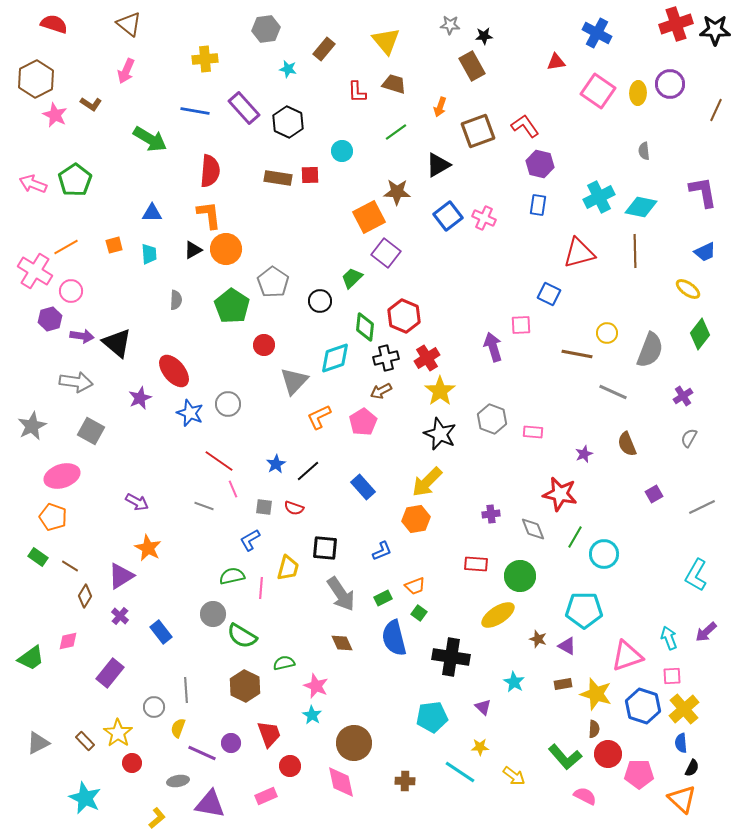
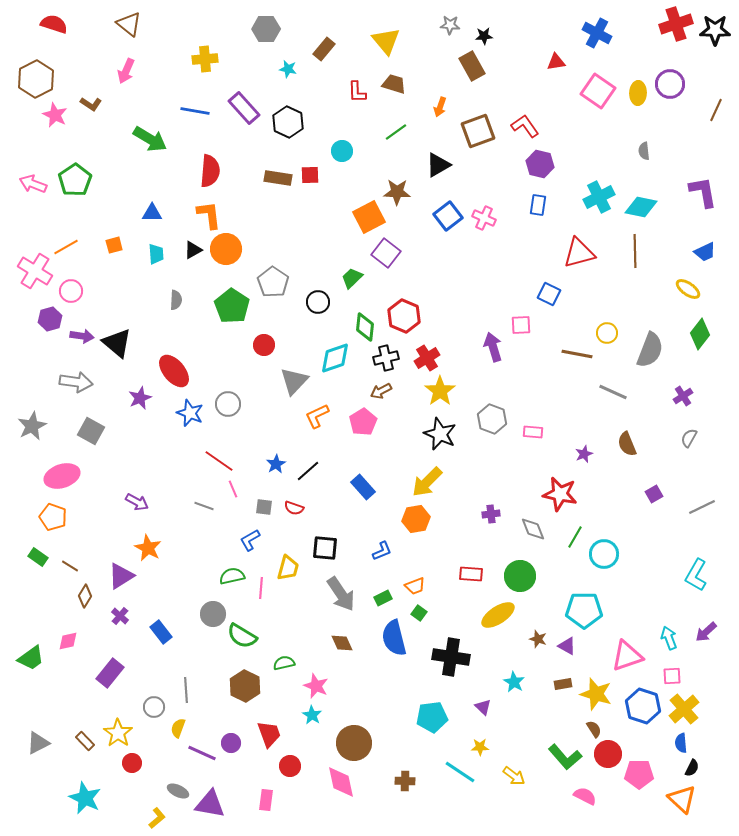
gray hexagon at (266, 29): rotated 8 degrees clockwise
cyan trapezoid at (149, 254): moved 7 px right
black circle at (320, 301): moved 2 px left, 1 px down
orange L-shape at (319, 417): moved 2 px left, 1 px up
red rectangle at (476, 564): moved 5 px left, 10 px down
brown semicircle at (594, 729): rotated 36 degrees counterclockwise
gray ellipse at (178, 781): moved 10 px down; rotated 35 degrees clockwise
pink rectangle at (266, 796): moved 4 px down; rotated 60 degrees counterclockwise
